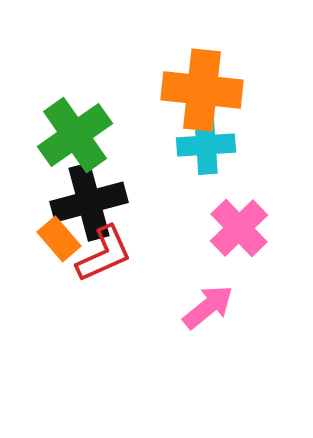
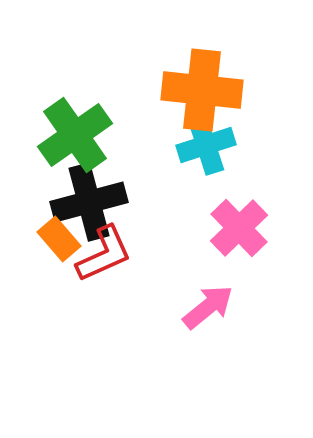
cyan cross: rotated 14 degrees counterclockwise
